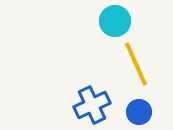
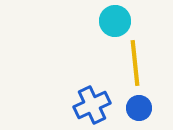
yellow line: moved 1 px left, 1 px up; rotated 18 degrees clockwise
blue circle: moved 4 px up
